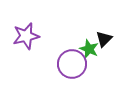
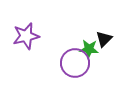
green star: rotated 18 degrees counterclockwise
purple circle: moved 3 px right, 1 px up
